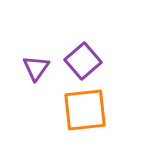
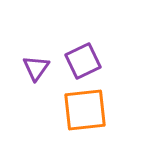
purple square: rotated 15 degrees clockwise
